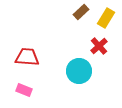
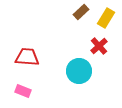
pink rectangle: moved 1 px left, 1 px down
